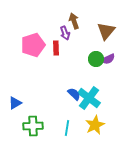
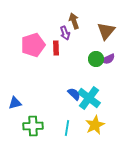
blue triangle: rotated 16 degrees clockwise
